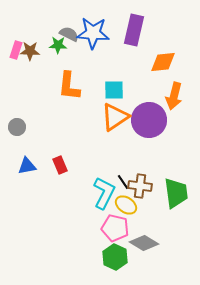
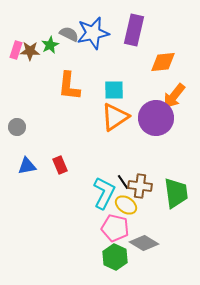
blue star: rotated 16 degrees counterclockwise
green star: moved 8 px left; rotated 30 degrees counterclockwise
orange arrow: rotated 24 degrees clockwise
purple circle: moved 7 px right, 2 px up
